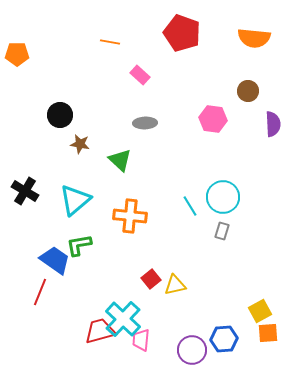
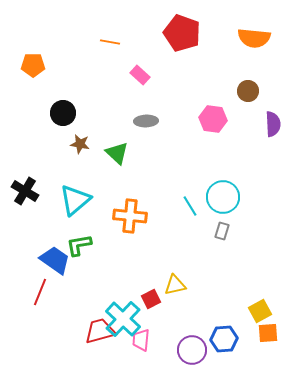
orange pentagon: moved 16 px right, 11 px down
black circle: moved 3 px right, 2 px up
gray ellipse: moved 1 px right, 2 px up
green triangle: moved 3 px left, 7 px up
red square: moved 20 px down; rotated 12 degrees clockwise
